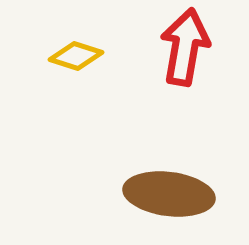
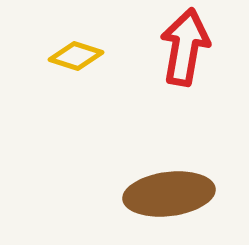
brown ellipse: rotated 14 degrees counterclockwise
